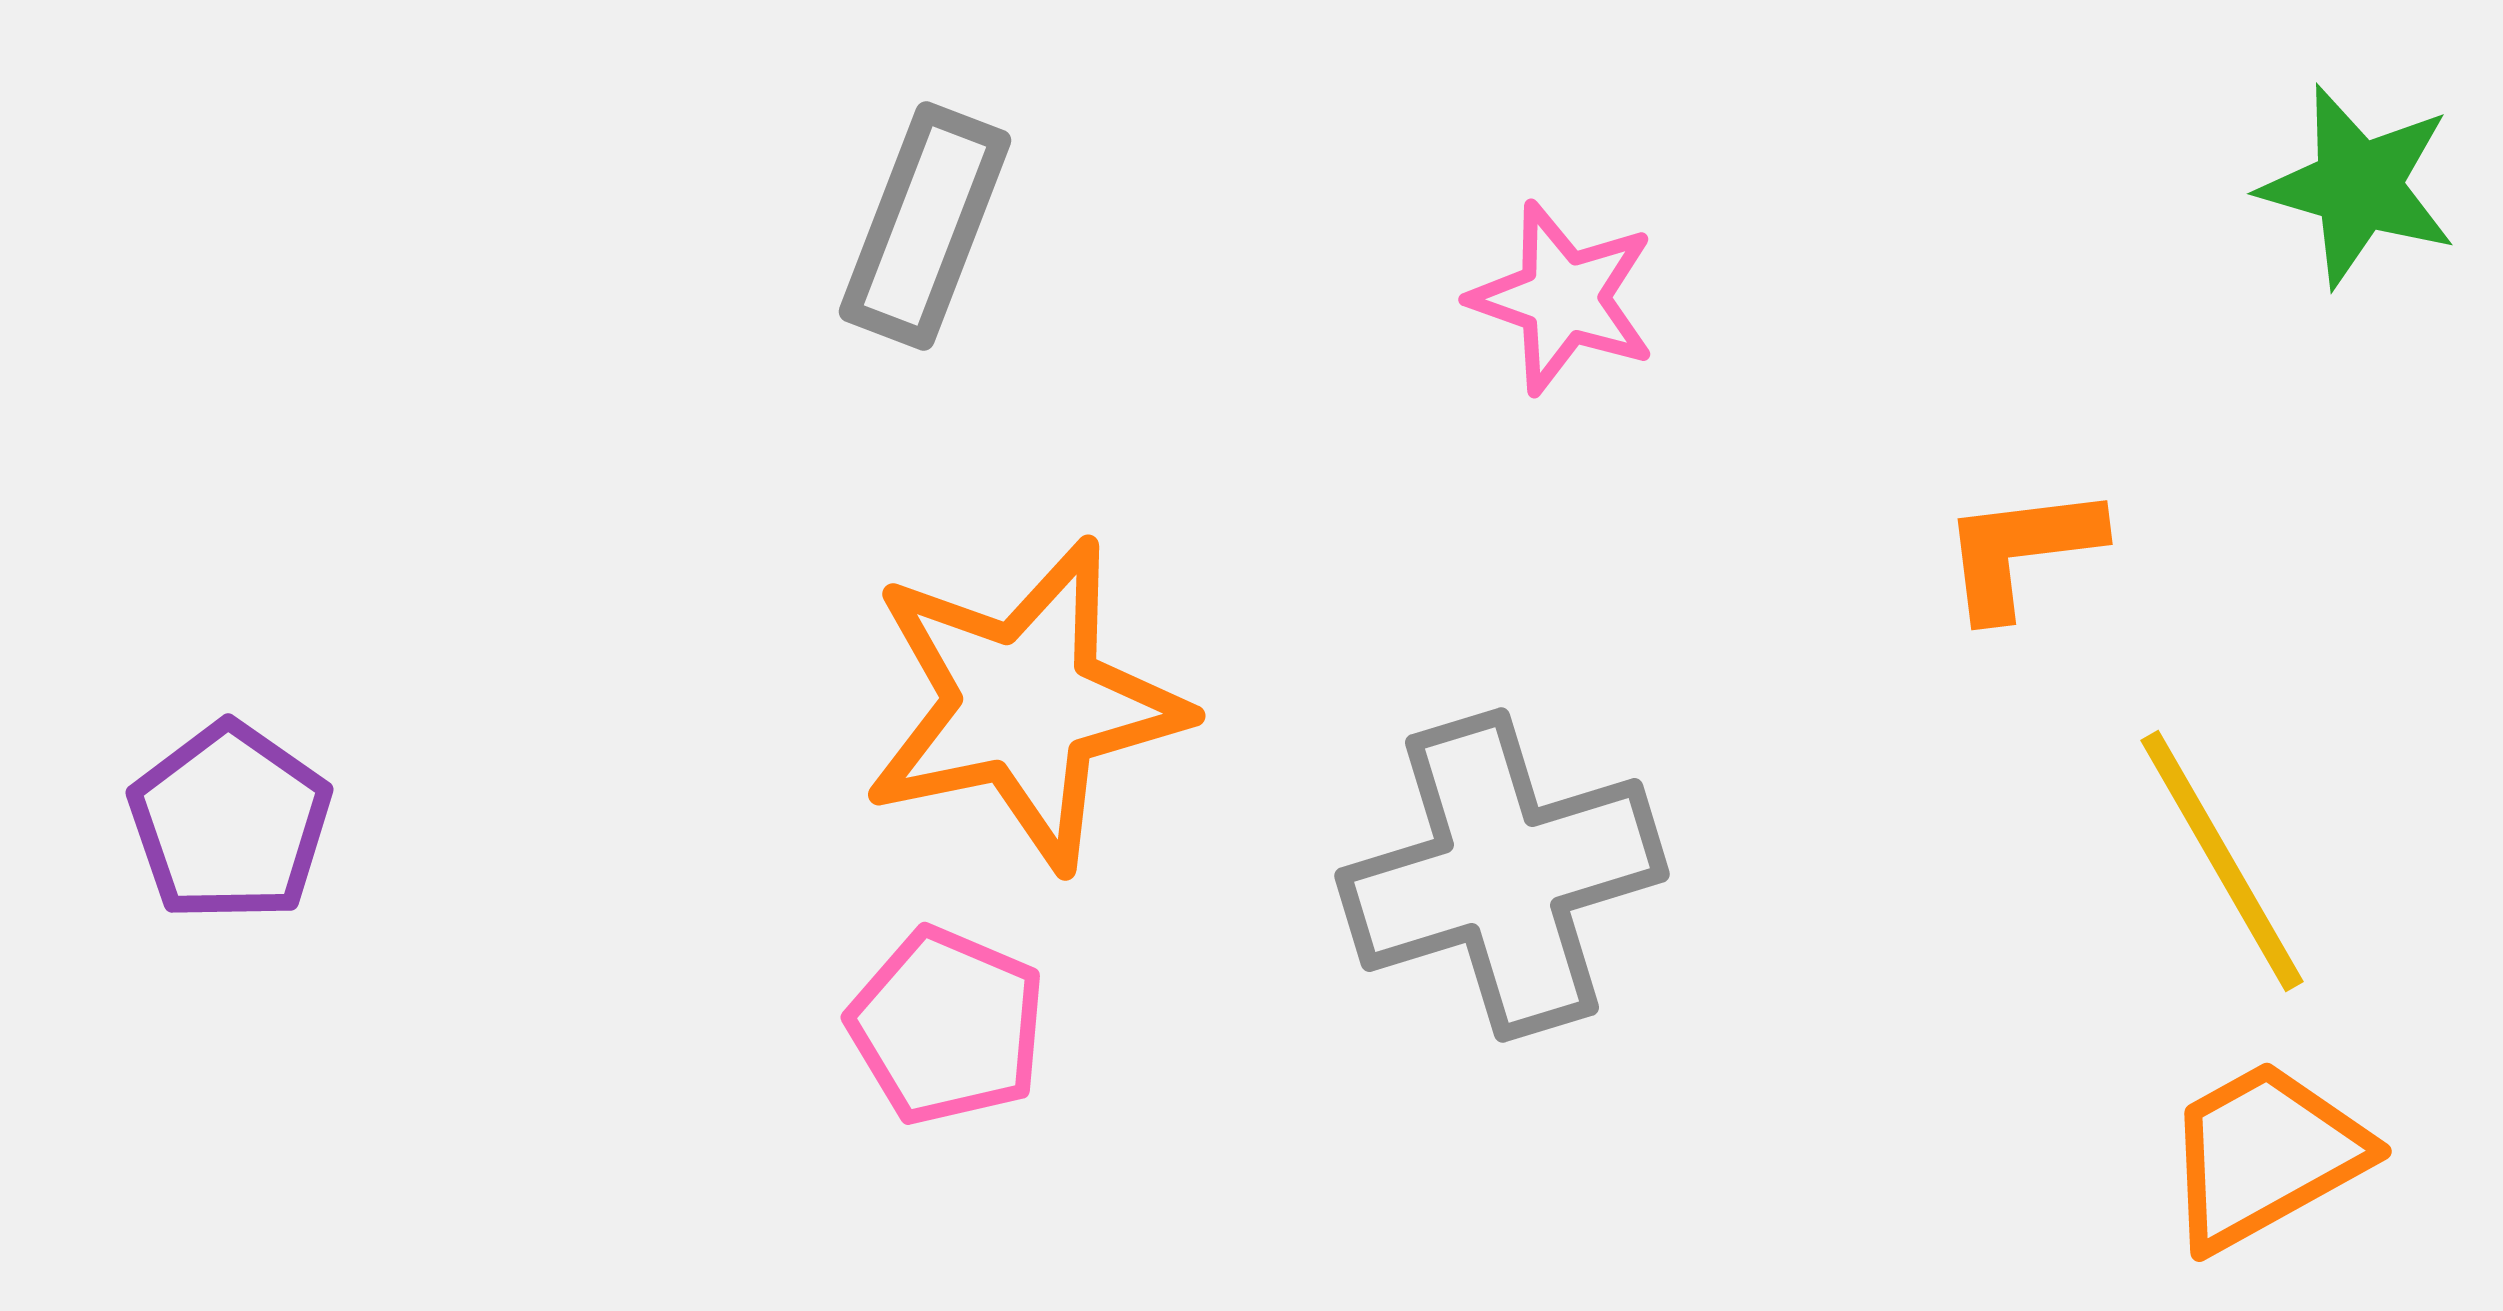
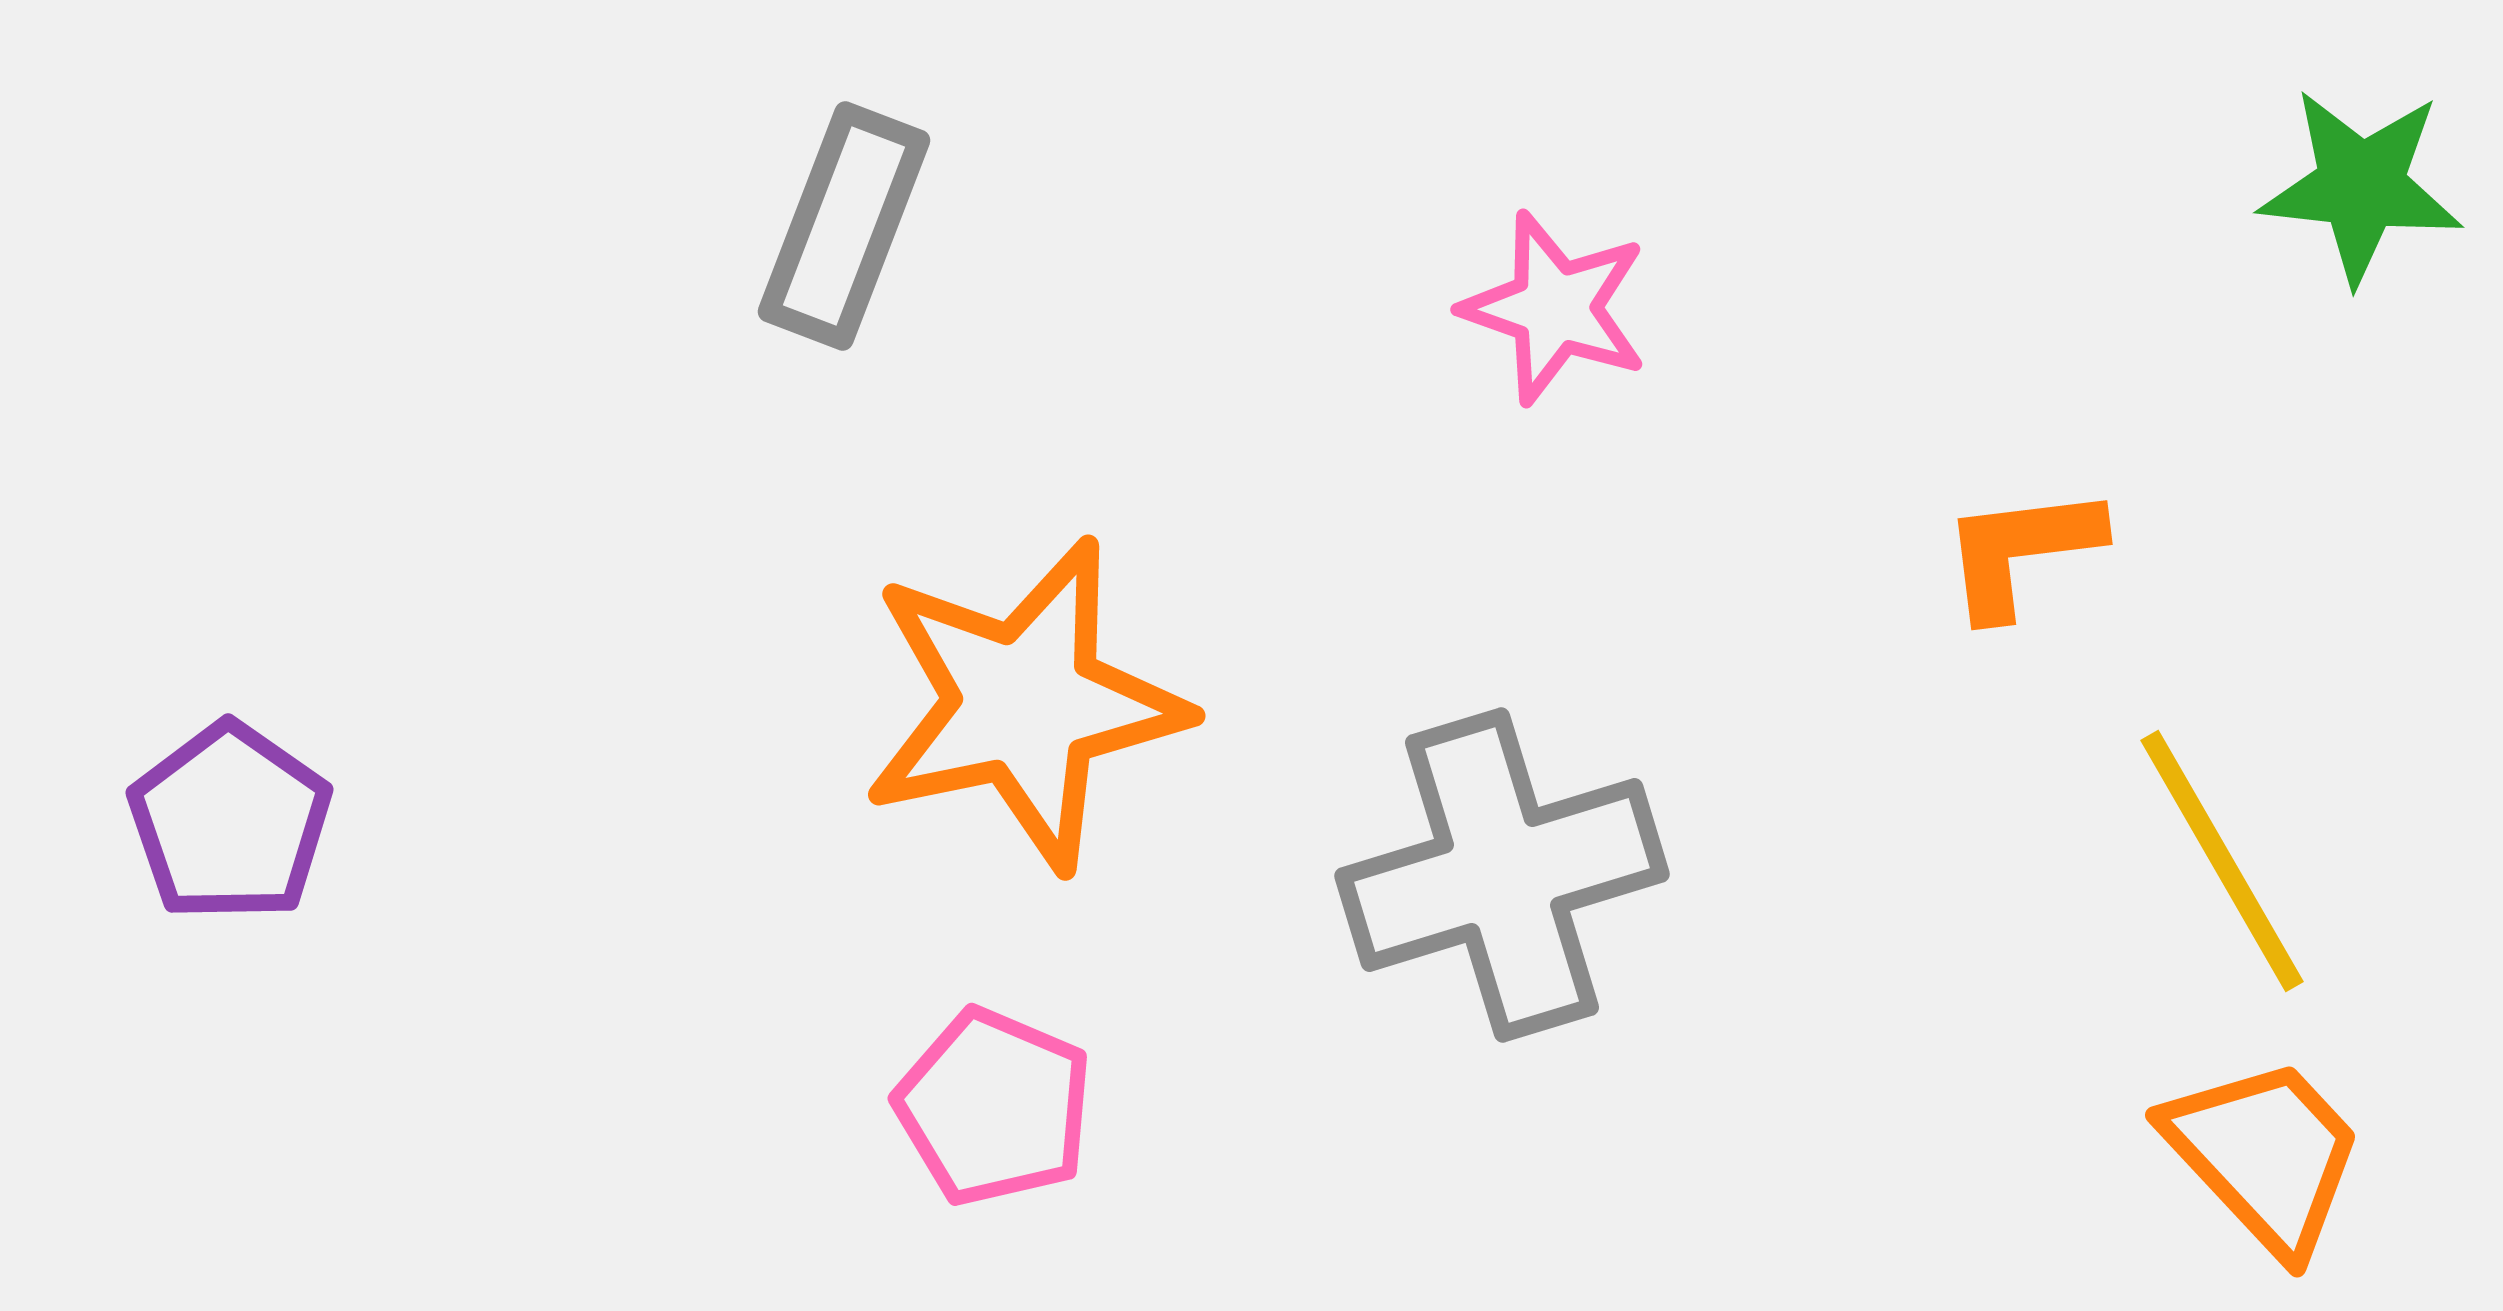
green star: moved 3 px right; rotated 10 degrees counterclockwise
gray rectangle: moved 81 px left
pink star: moved 8 px left, 10 px down
pink pentagon: moved 47 px right, 81 px down
orange trapezoid: rotated 76 degrees clockwise
